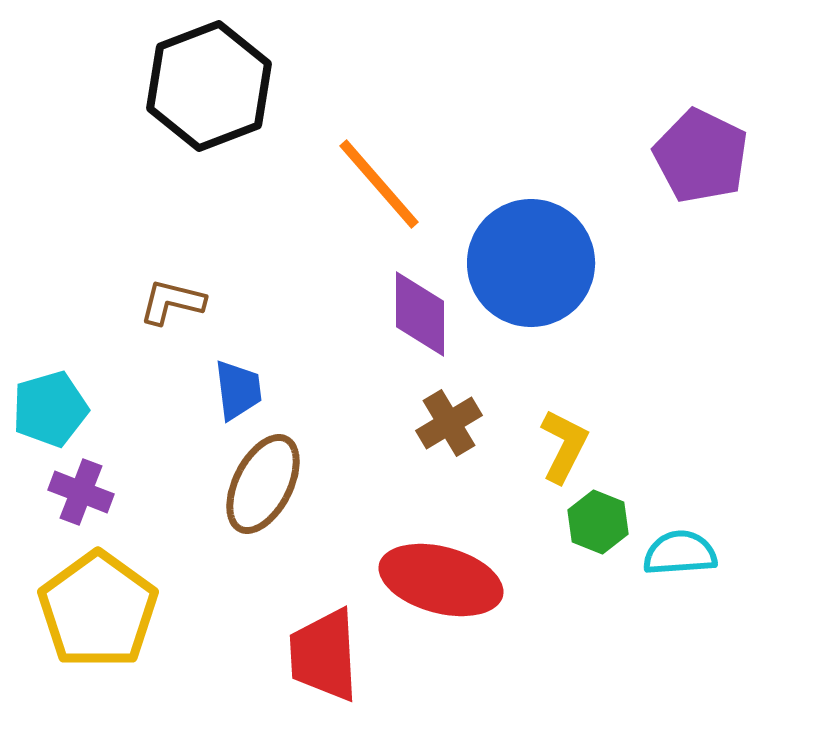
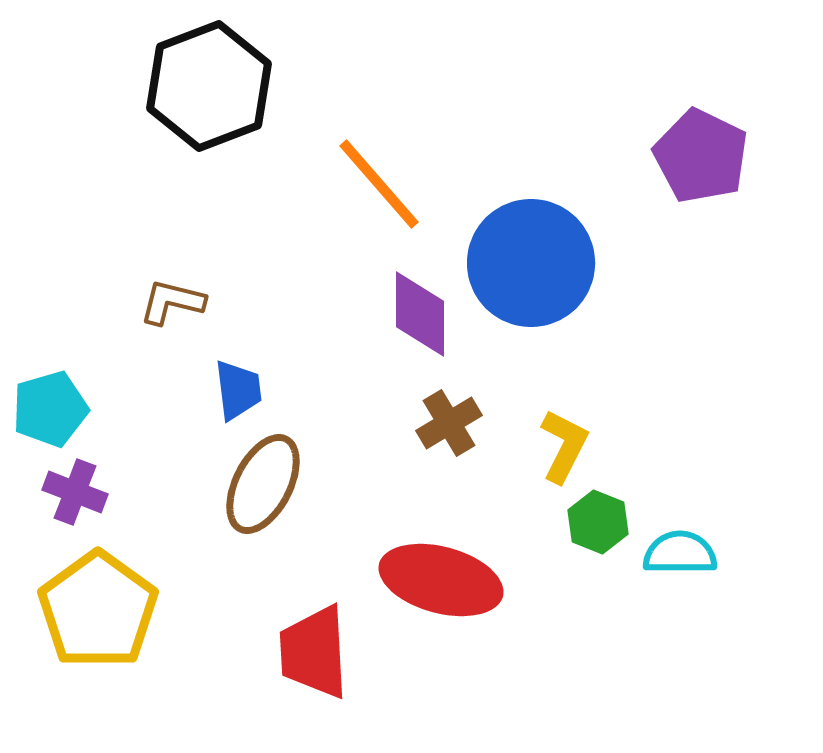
purple cross: moved 6 px left
cyan semicircle: rotated 4 degrees clockwise
red trapezoid: moved 10 px left, 3 px up
